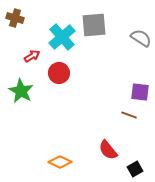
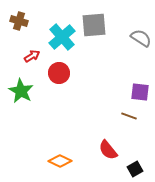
brown cross: moved 4 px right, 3 px down
brown line: moved 1 px down
orange diamond: moved 1 px up
